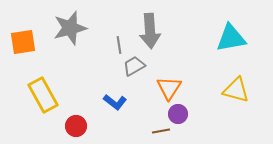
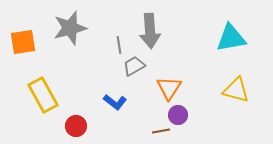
purple circle: moved 1 px down
